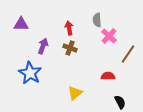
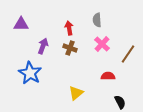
pink cross: moved 7 px left, 8 px down
yellow triangle: moved 1 px right
